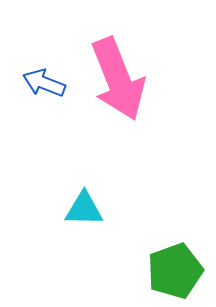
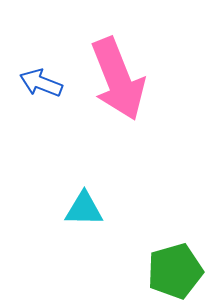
blue arrow: moved 3 px left
green pentagon: rotated 4 degrees clockwise
